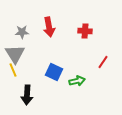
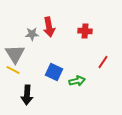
gray star: moved 10 px right, 2 px down
yellow line: rotated 40 degrees counterclockwise
